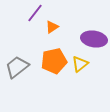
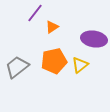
yellow triangle: moved 1 px down
